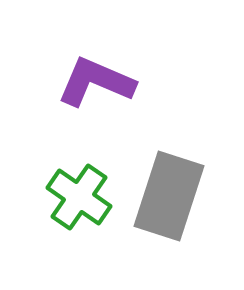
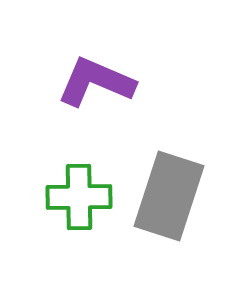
green cross: rotated 36 degrees counterclockwise
